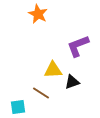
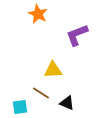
purple L-shape: moved 1 px left, 11 px up
black triangle: moved 5 px left, 21 px down; rotated 42 degrees clockwise
cyan square: moved 2 px right
